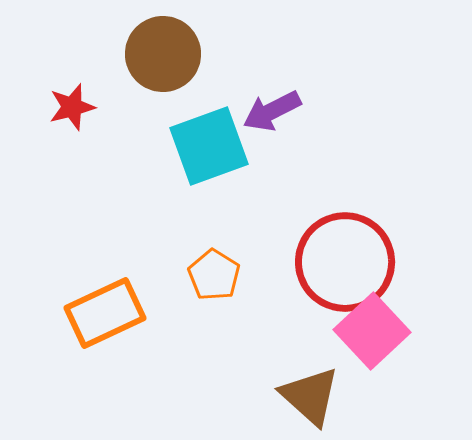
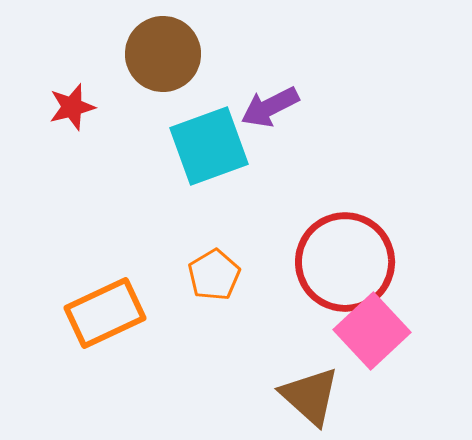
purple arrow: moved 2 px left, 4 px up
orange pentagon: rotated 9 degrees clockwise
